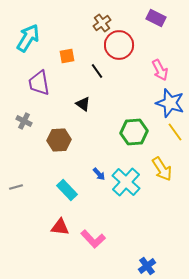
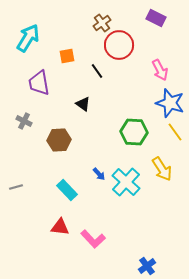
green hexagon: rotated 8 degrees clockwise
